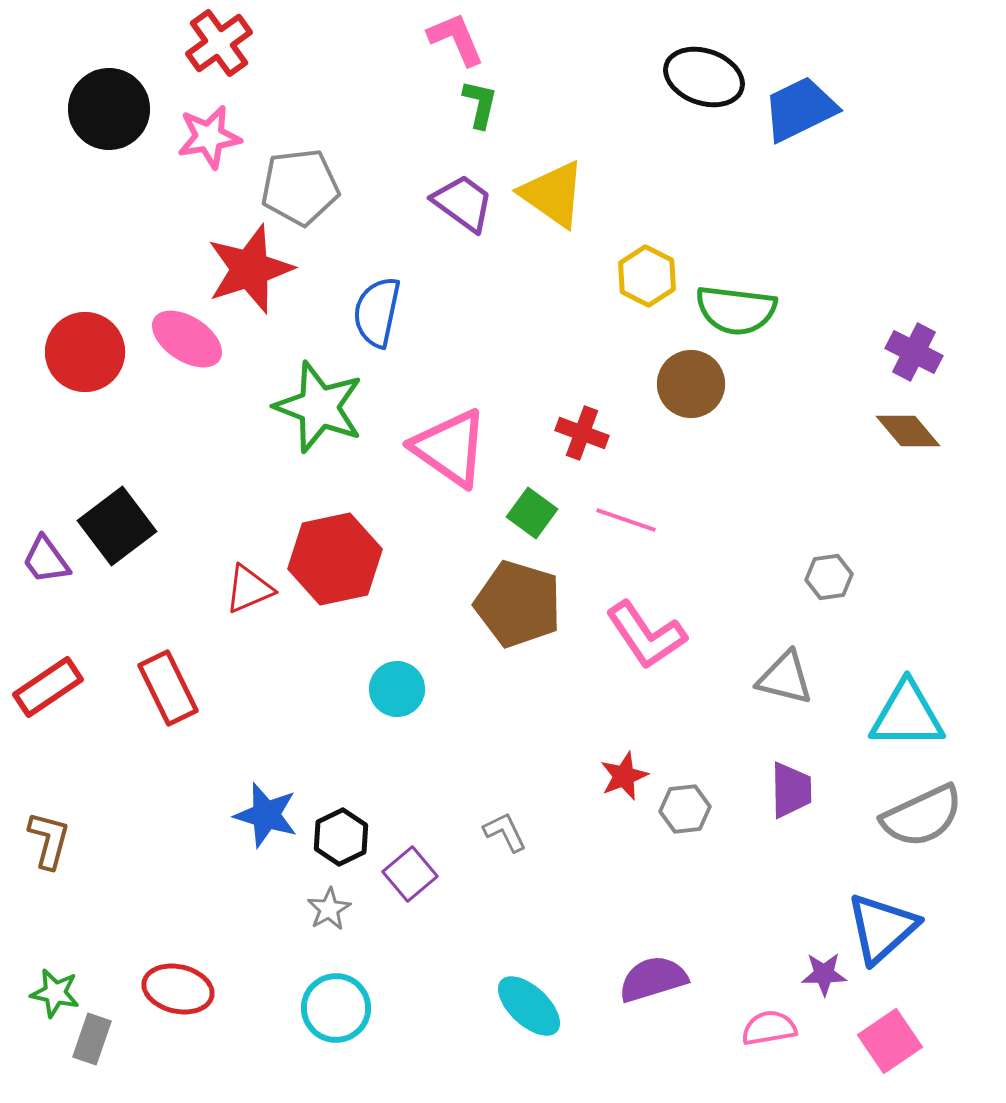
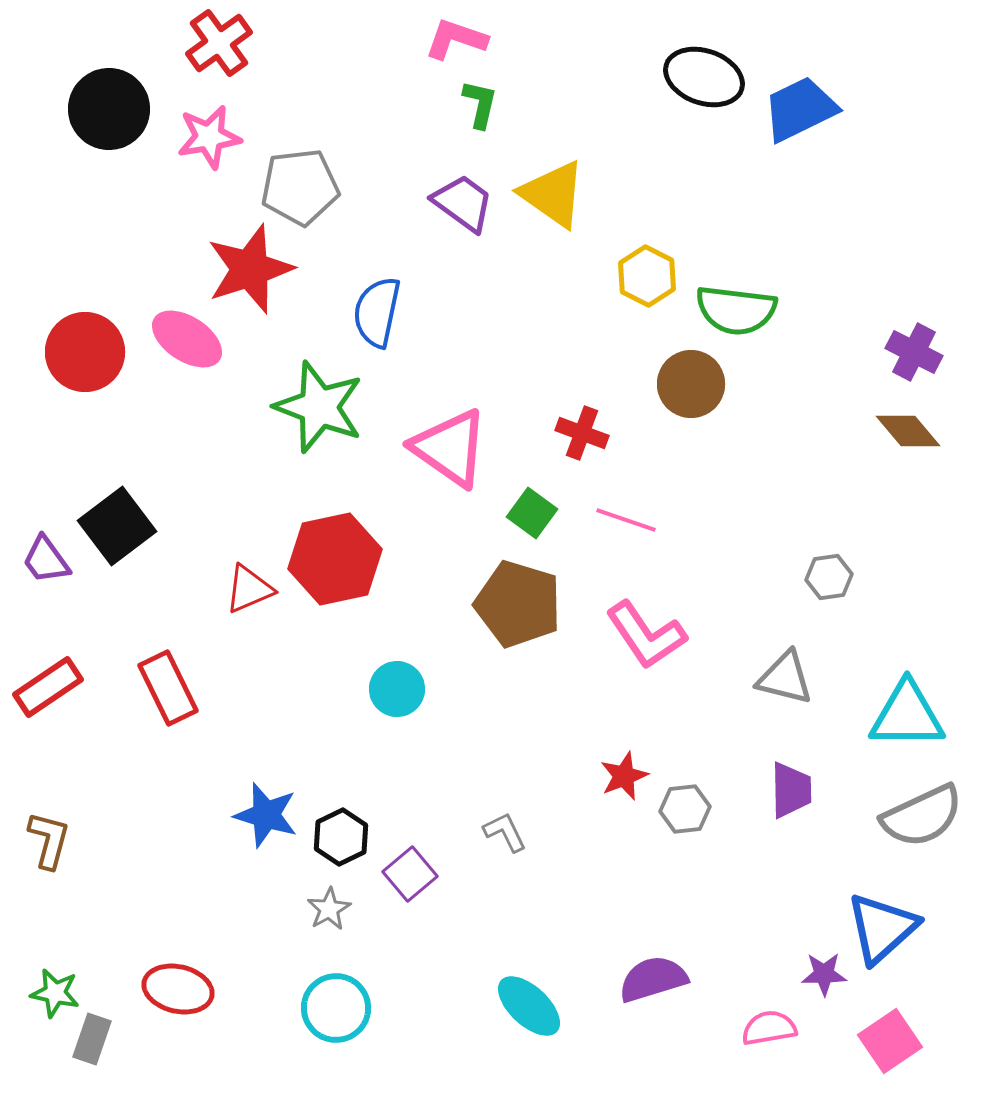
pink L-shape at (456, 39): rotated 48 degrees counterclockwise
